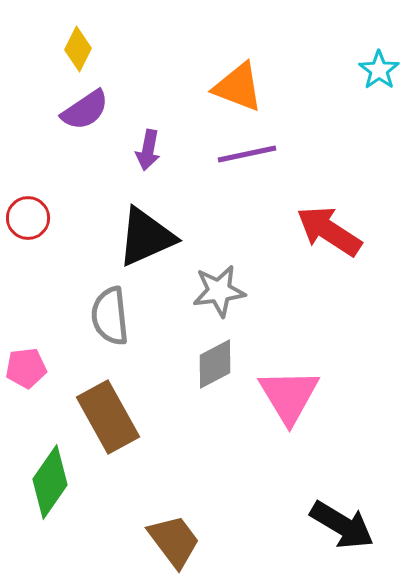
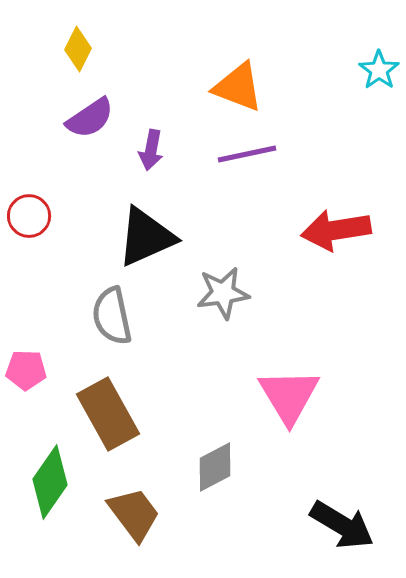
purple semicircle: moved 5 px right, 8 px down
purple arrow: moved 3 px right
red circle: moved 1 px right, 2 px up
red arrow: moved 7 px right, 1 px up; rotated 42 degrees counterclockwise
gray star: moved 4 px right, 2 px down
gray semicircle: moved 2 px right; rotated 6 degrees counterclockwise
gray diamond: moved 103 px down
pink pentagon: moved 2 px down; rotated 9 degrees clockwise
brown rectangle: moved 3 px up
brown trapezoid: moved 40 px left, 27 px up
